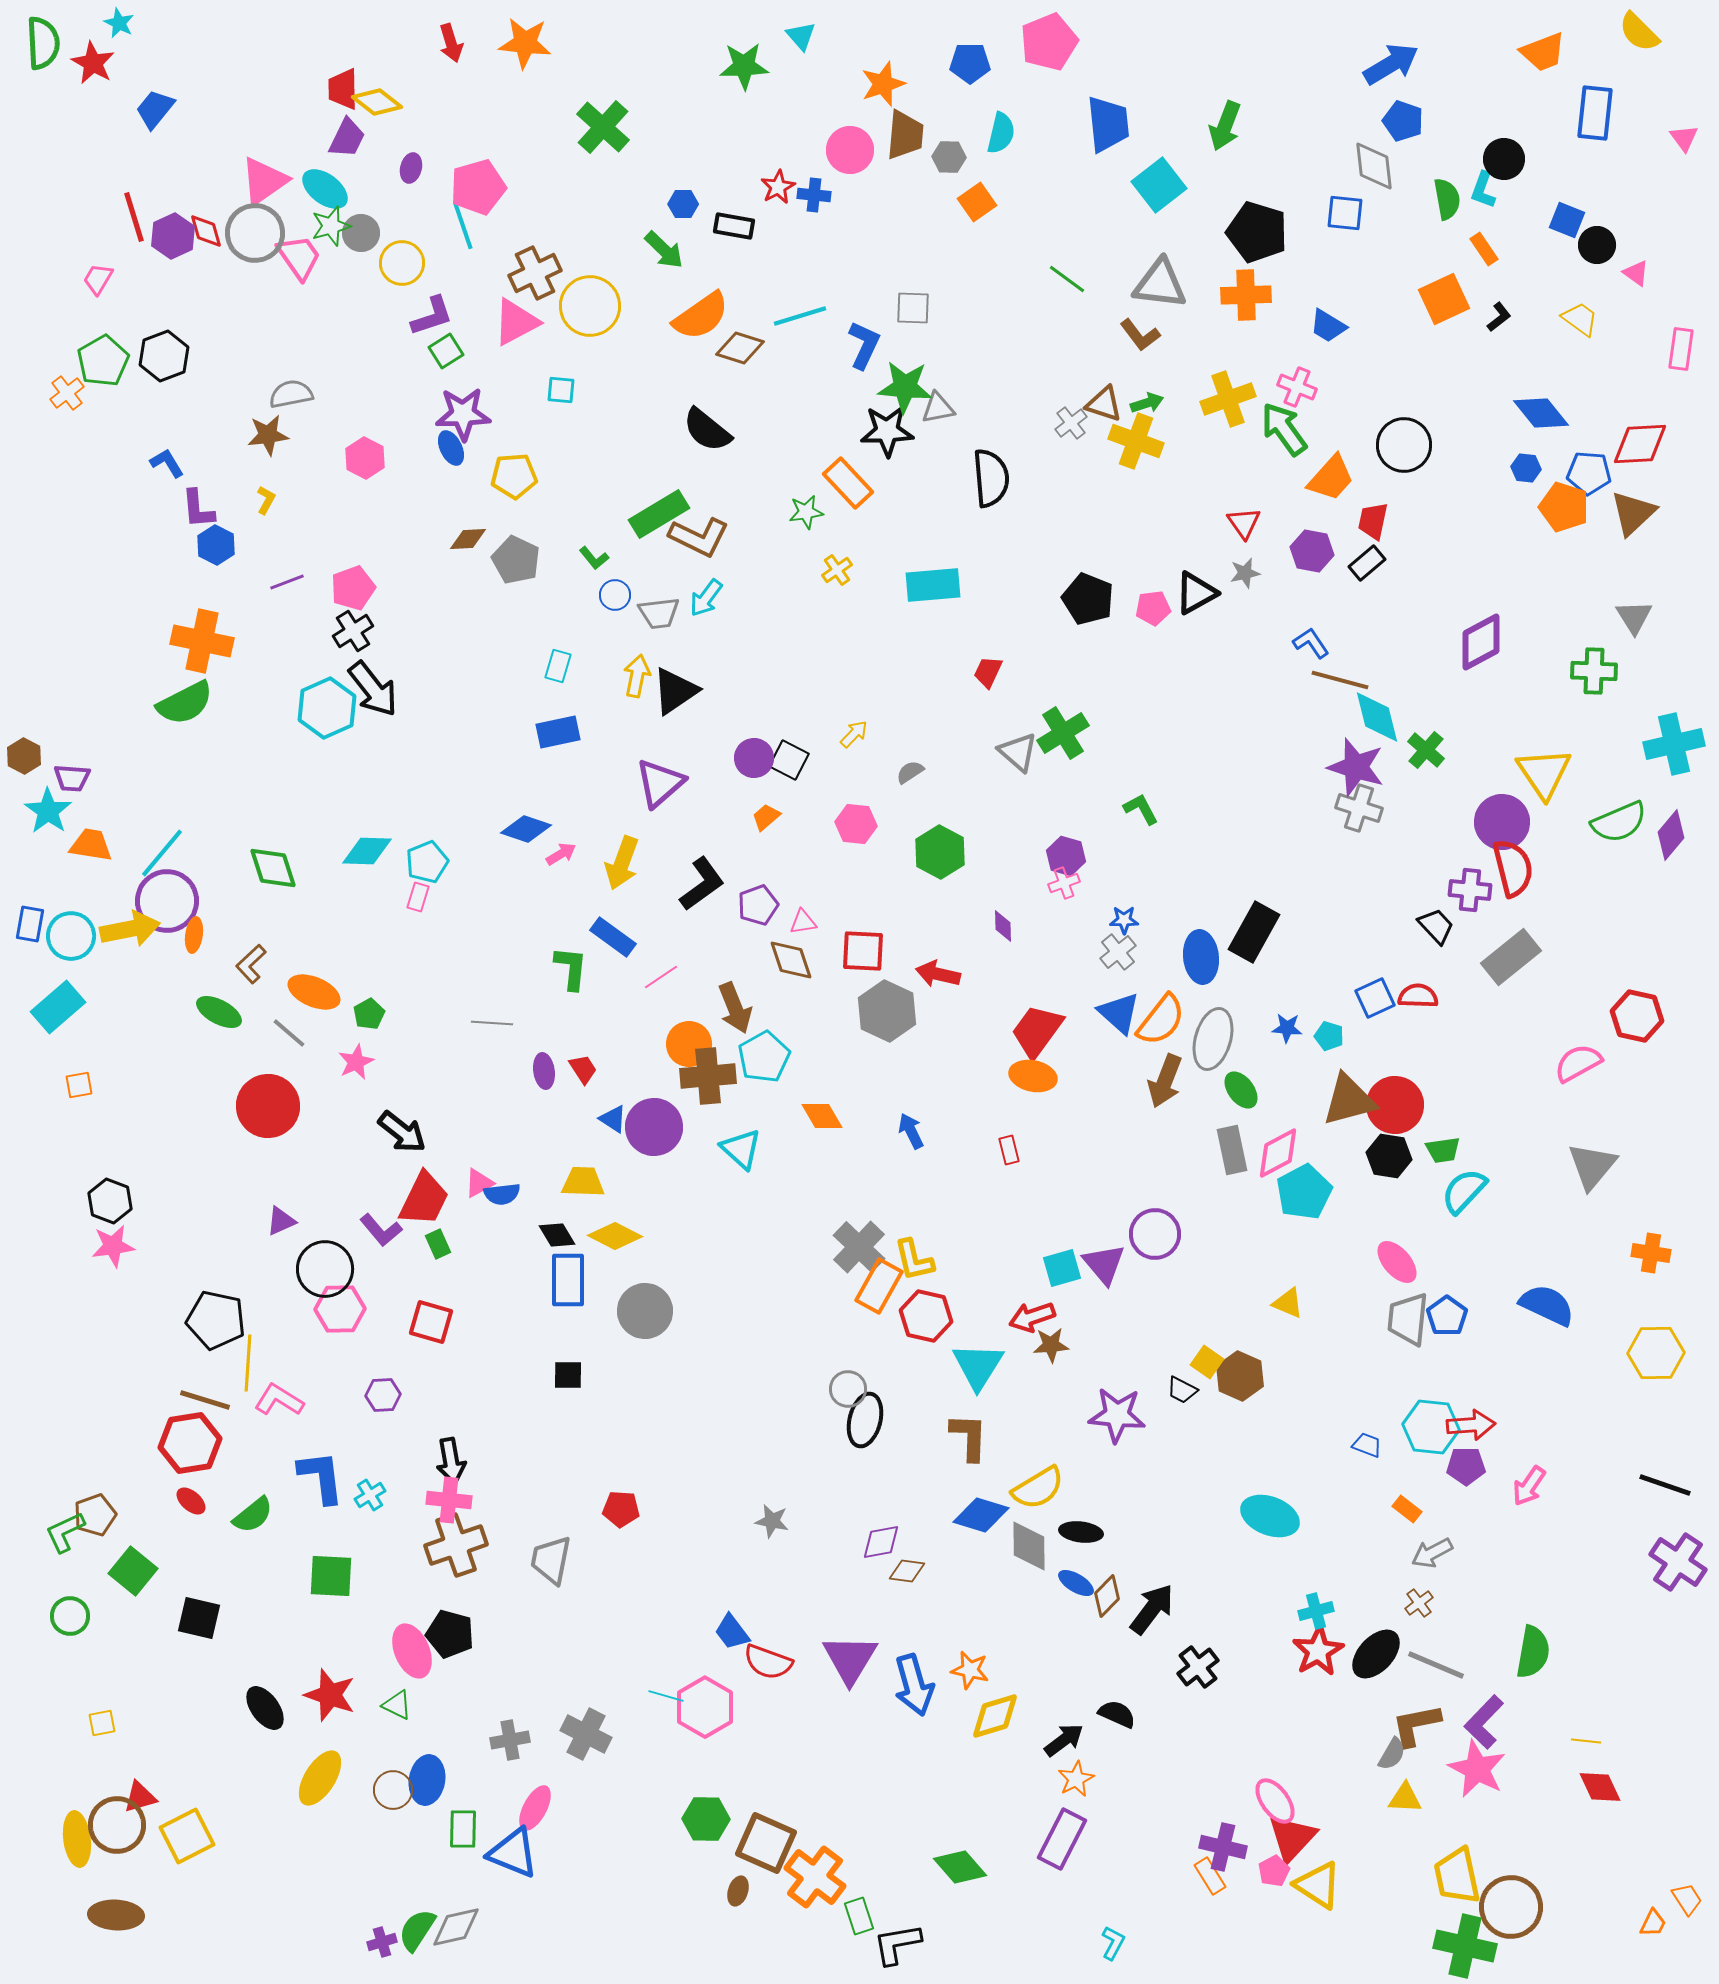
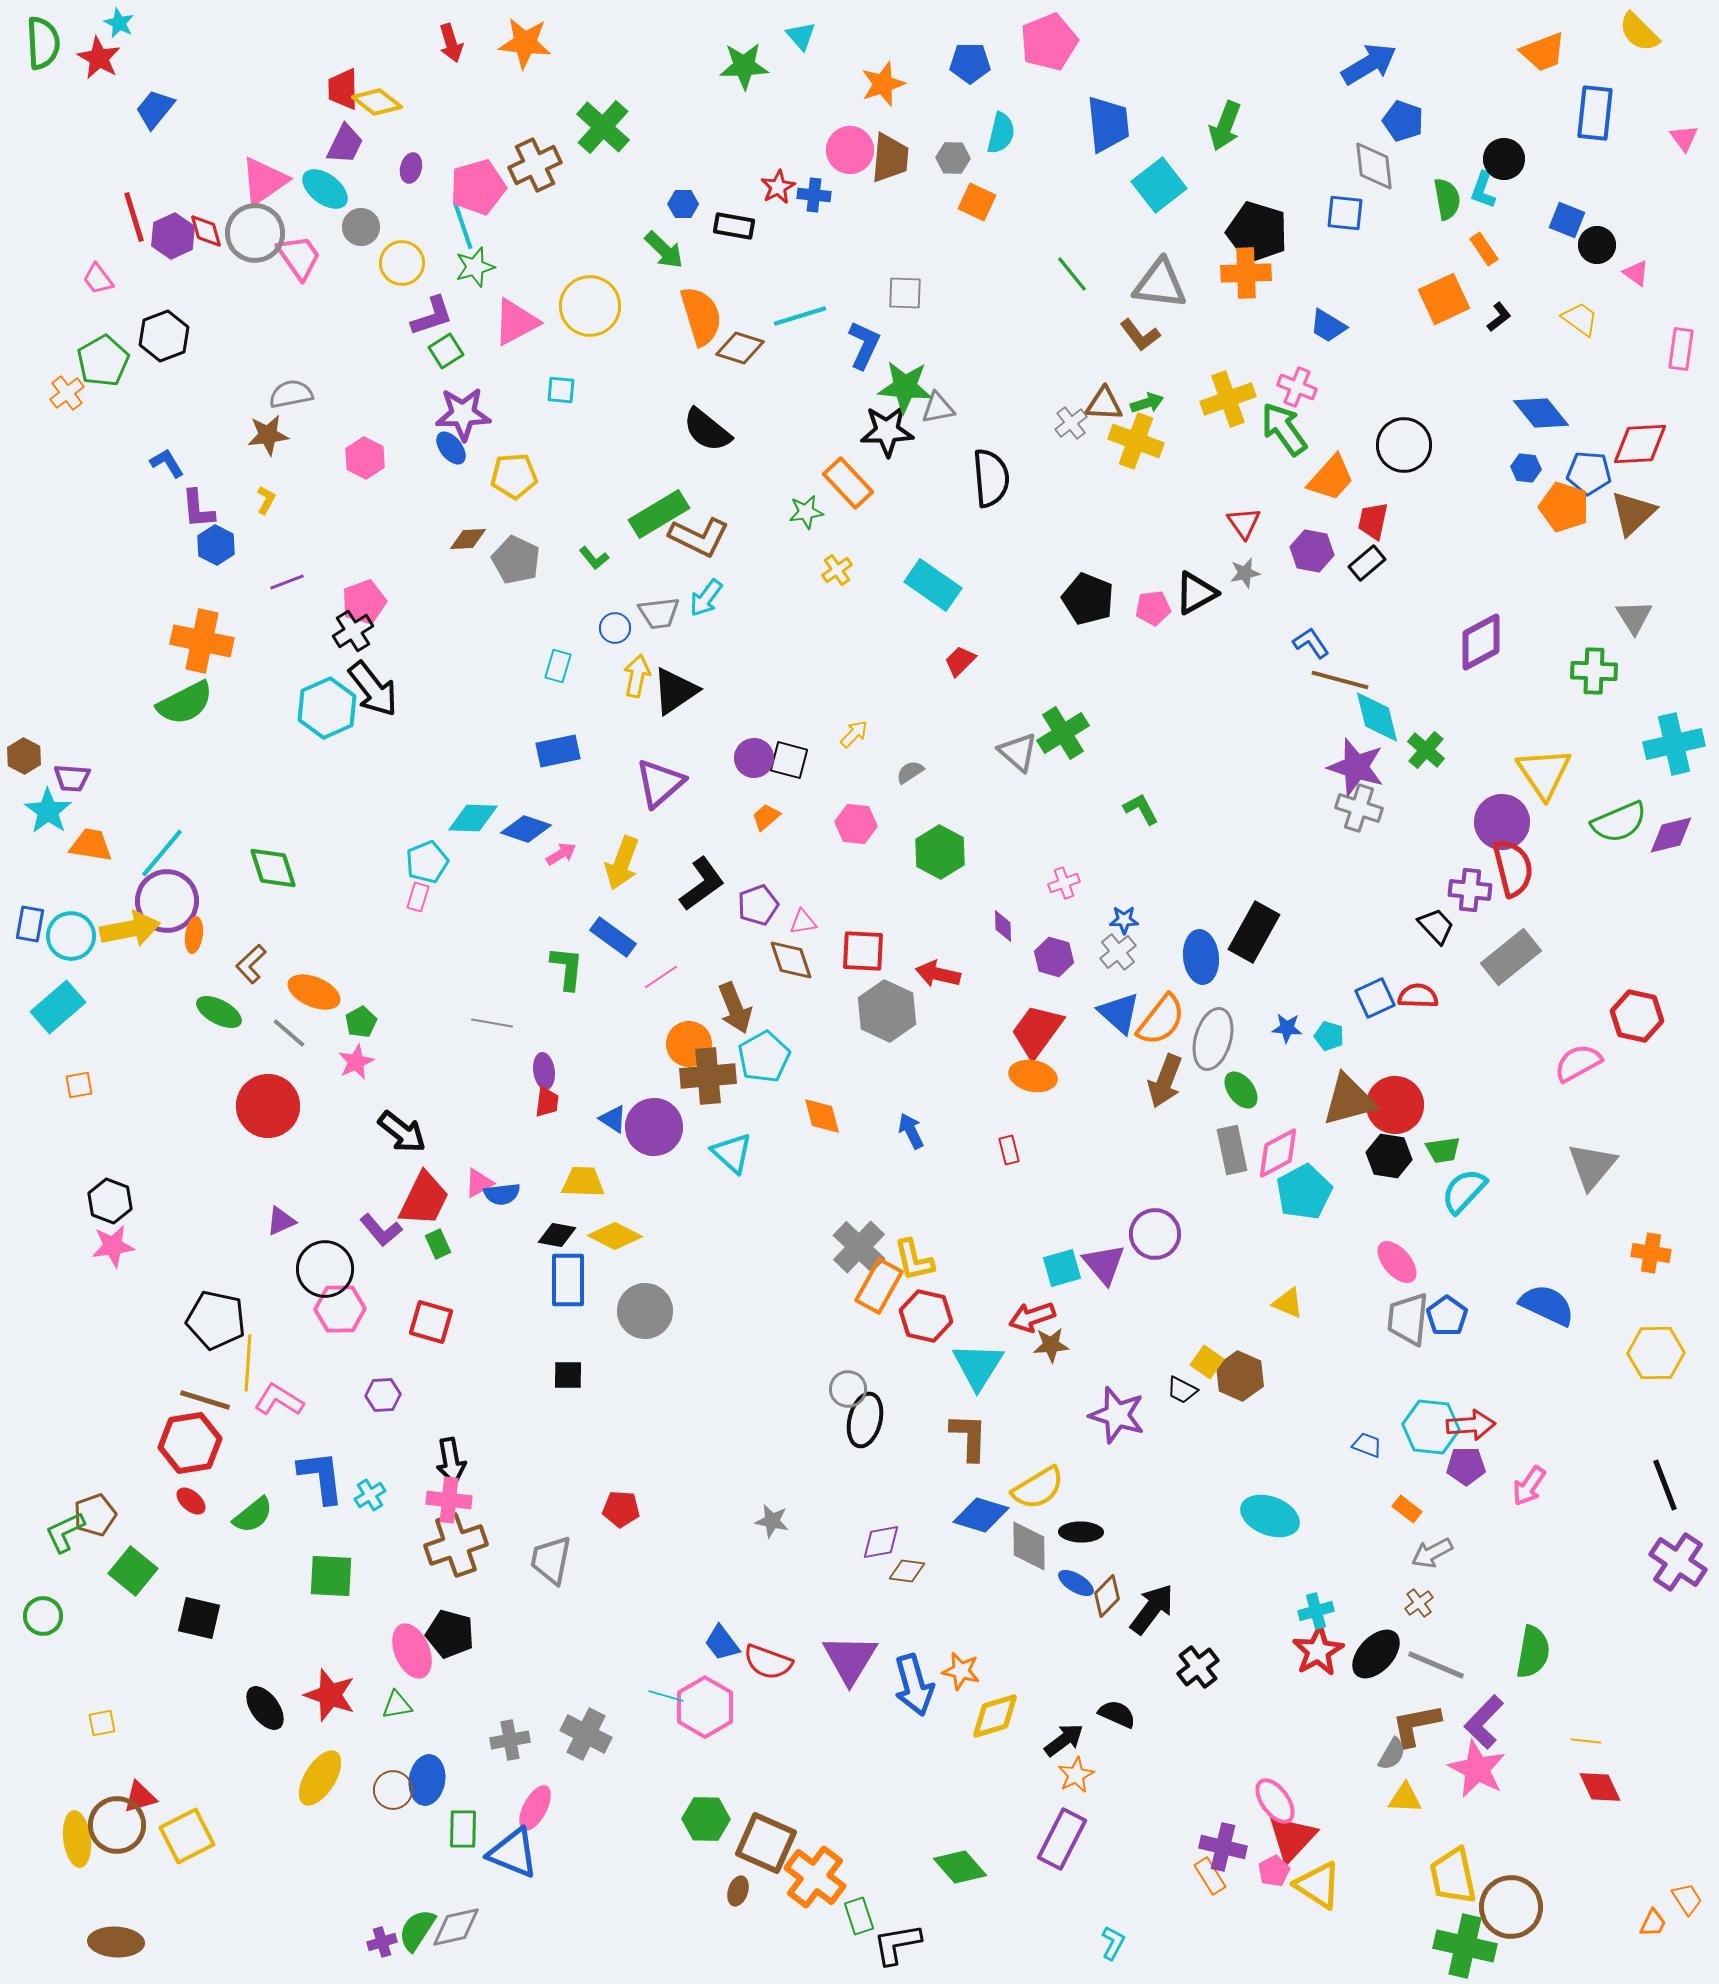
red star at (93, 63): moved 6 px right, 5 px up
blue arrow at (1391, 64): moved 22 px left
brown trapezoid at (905, 135): moved 15 px left, 23 px down
purple trapezoid at (347, 138): moved 2 px left, 6 px down
gray hexagon at (949, 157): moved 4 px right, 1 px down
orange square at (977, 202): rotated 30 degrees counterclockwise
green star at (331, 226): moved 144 px right, 41 px down
gray circle at (361, 233): moved 6 px up
brown cross at (535, 273): moved 108 px up
pink trapezoid at (98, 279): rotated 68 degrees counterclockwise
green line at (1067, 279): moved 5 px right, 5 px up; rotated 15 degrees clockwise
orange cross at (1246, 295): moved 22 px up
gray square at (913, 308): moved 8 px left, 15 px up
orange semicircle at (701, 316): rotated 72 degrees counterclockwise
black hexagon at (164, 356): moved 20 px up
brown triangle at (1104, 404): rotated 15 degrees counterclockwise
blue ellipse at (451, 448): rotated 12 degrees counterclockwise
cyan rectangle at (933, 585): rotated 40 degrees clockwise
pink pentagon at (353, 588): moved 11 px right, 14 px down
blue circle at (615, 595): moved 33 px down
red trapezoid at (988, 672): moved 28 px left, 11 px up; rotated 20 degrees clockwise
blue rectangle at (558, 732): moved 19 px down
black square at (789, 760): rotated 12 degrees counterclockwise
purple diamond at (1671, 835): rotated 36 degrees clockwise
cyan diamond at (367, 851): moved 106 px right, 33 px up
purple hexagon at (1066, 856): moved 12 px left, 101 px down
green L-shape at (571, 968): moved 4 px left
green pentagon at (369, 1014): moved 8 px left, 8 px down
gray line at (492, 1023): rotated 6 degrees clockwise
red trapezoid at (583, 1069): moved 36 px left, 33 px down; rotated 40 degrees clockwise
orange diamond at (822, 1116): rotated 15 degrees clockwise
cyan triangle at (741, 1149): moved 9 px left, 4 px down
black diamond at (557, 1235): rotated 48 degrees counterclockwise
purple star at (1117, 1415): rotated 12 degrees clockwise
black line at (1665, 1485): rotated 50 degrees clockwise
black ellipse at (1081, 1532): rotated 6 degrees counterclockwise
green circle at (70, 1616): moved 27 px left
blue trapezoid at (732, 1632): moved 10 px left, 11 px down
orange star at (970, 1670): moved 9 px left, 1 px down
green triangle at (397, 1705): rotated 36 degrees counterclockwise
orange star at (1076, 1779): moved 4 px up
yellow trapezoid at (1457, 1876): moved 4 px left
brown ellipse at (116, 1915): moved 27 px down
